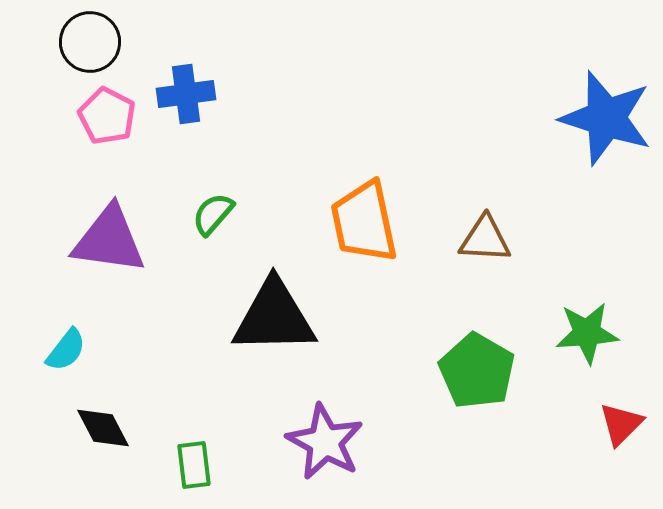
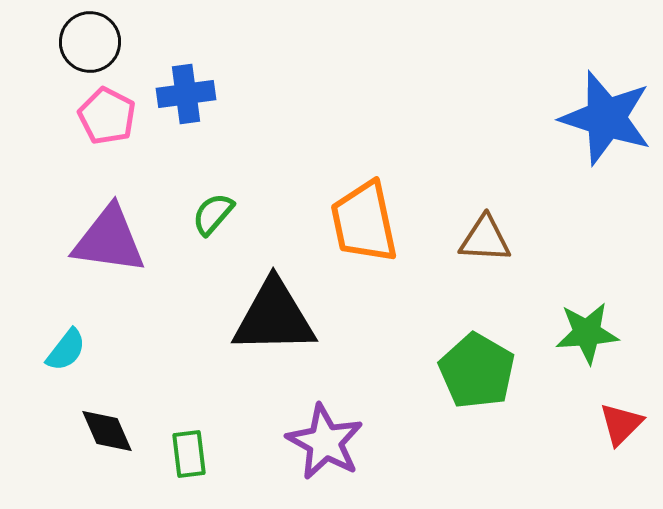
black diamond: moved 4 px right, 3 px down; rotated 4 degrees clockwise
green rectangle: moved 5 px left, 11 px up
